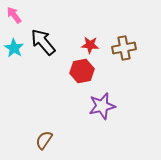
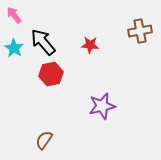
brown cross: moved 16 px right, 17 px up
red hexagon: moved 31 px left, 3 px down
